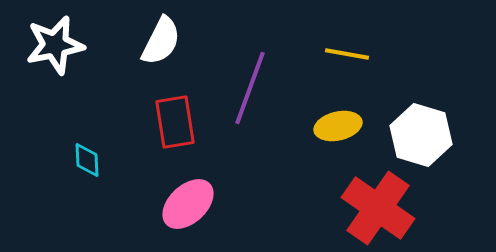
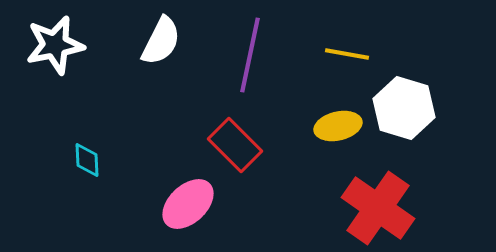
purple line: moved 33 px up; rotated 8 degrees counterclockwise
red rectangle: moved 60 px right, 23 px down; rotated 36 degrees counterclockwise
white hexagon: moved 17 px left, 27 px up
